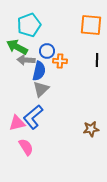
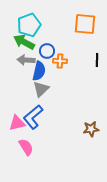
orange square: moved 6 px left, 1 px up
green arrow: moved 7 px right, 5 px up
